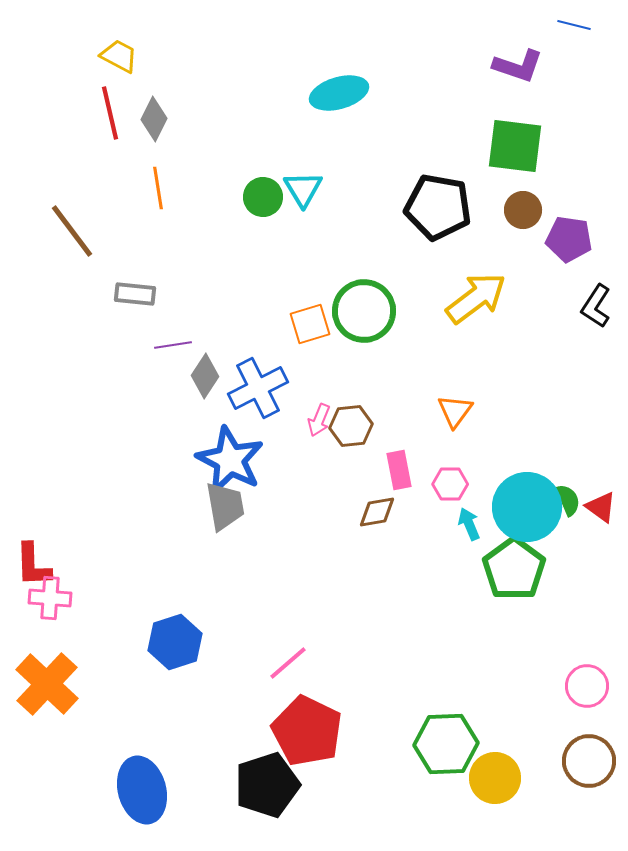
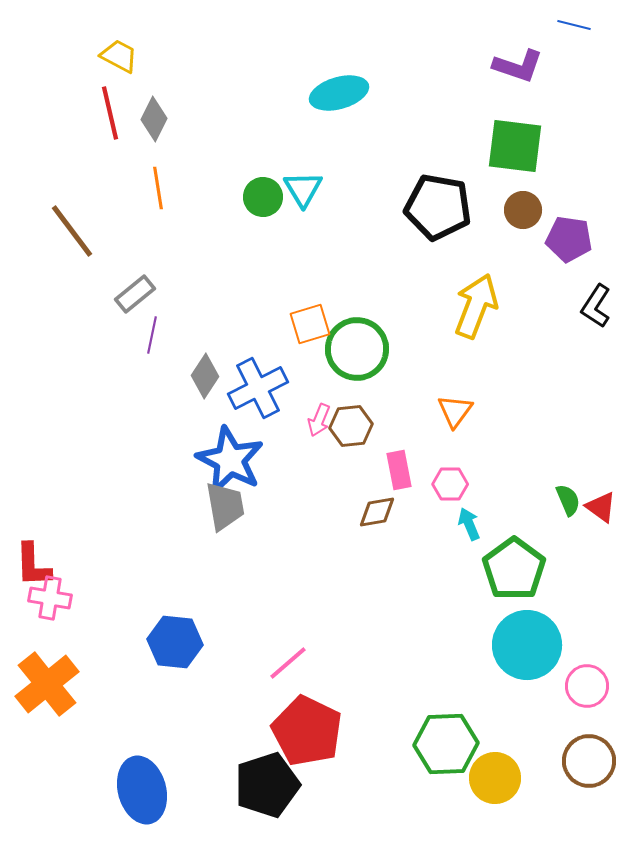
gray rectangle at (135, 294): rotated 45 degrees counterclockwise
yellow arrow at (476, 298): moved 8 px down; rotated 32 degrees counterclockwise
green circle at (364, 311): moved 7 px left, 38 px down
purple line at (173, 345): moved 21 px left, 10 px up; rotated 69 degrees counterclockwise
cyan circle at (527, 507): moved 138 px down
pink cross at (50, 598): rotated 6 degrees clockwise
blue hexagon at (175, 642): rotated 24 degrees clockwise
orange cross at (47, 684): rotated 8 degrees clockwise
